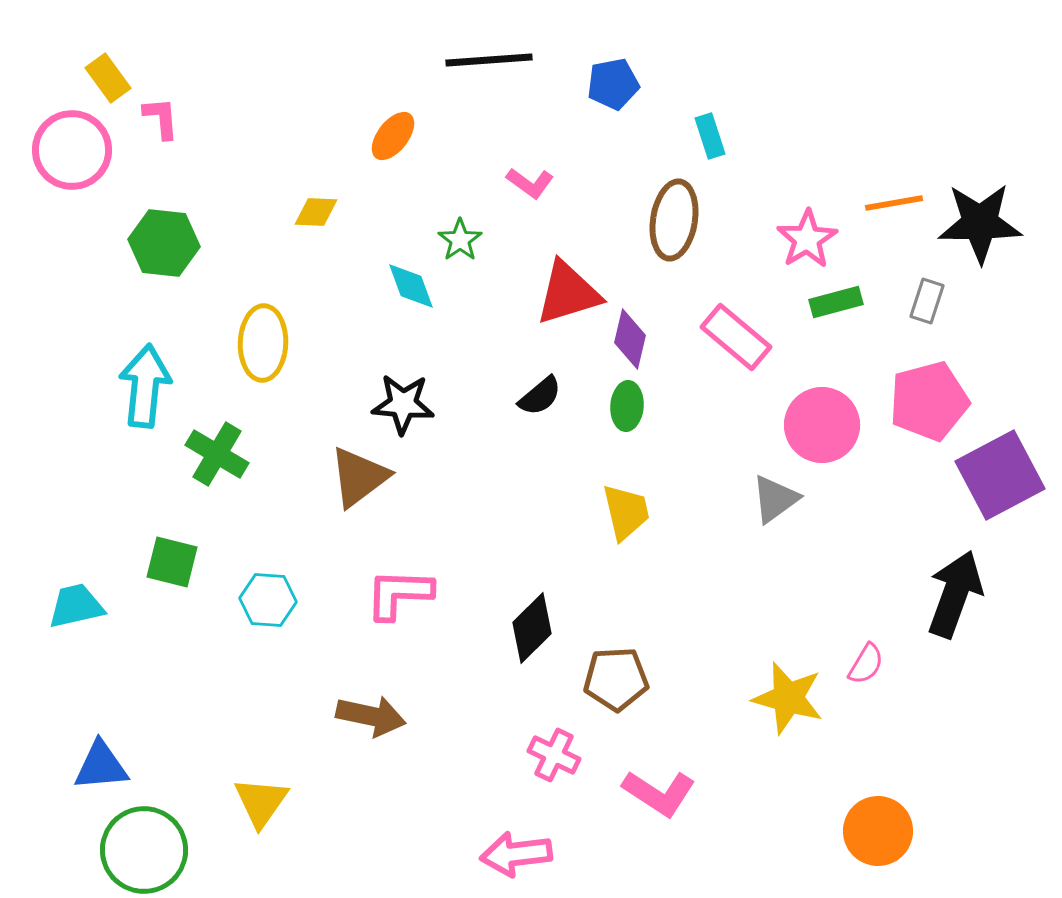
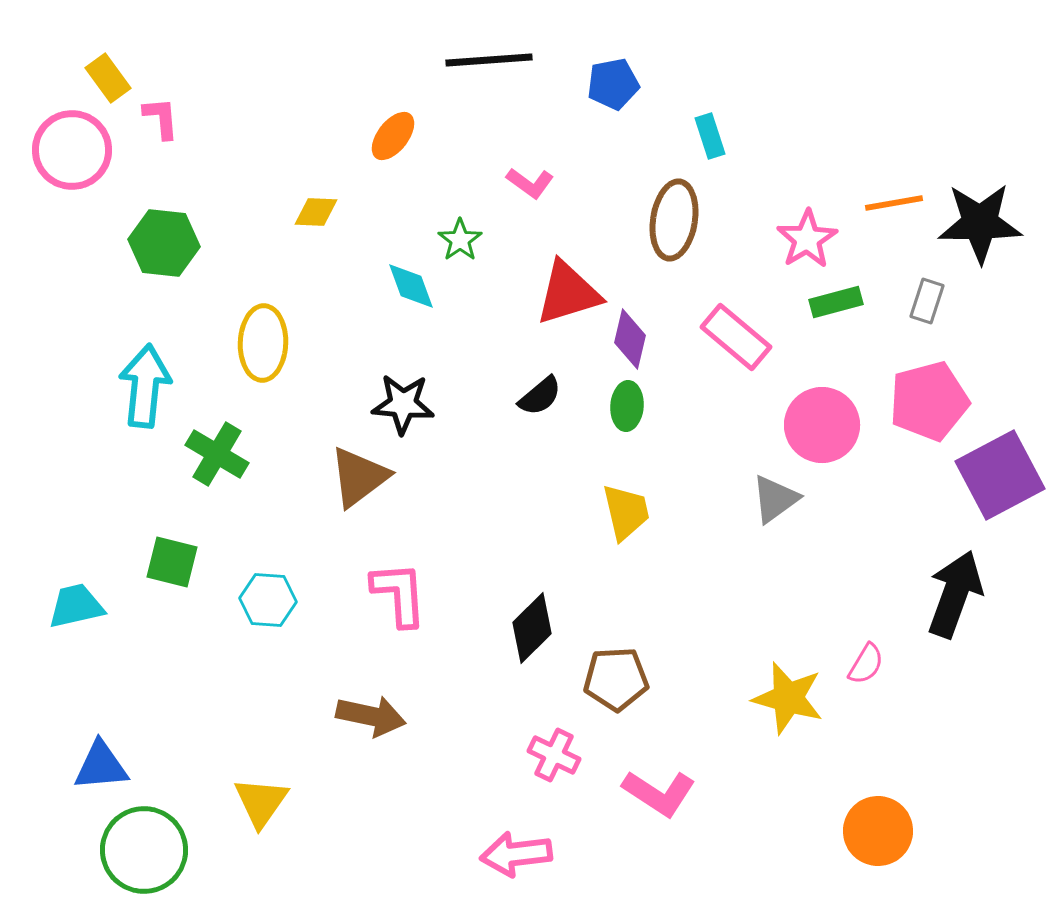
pink L-shape at (399, 594): rotated 84 degrees clockwise
